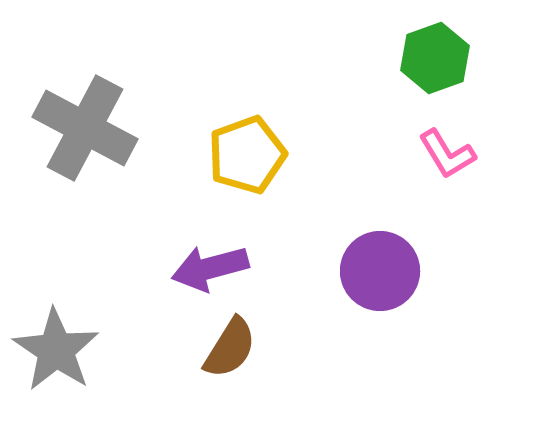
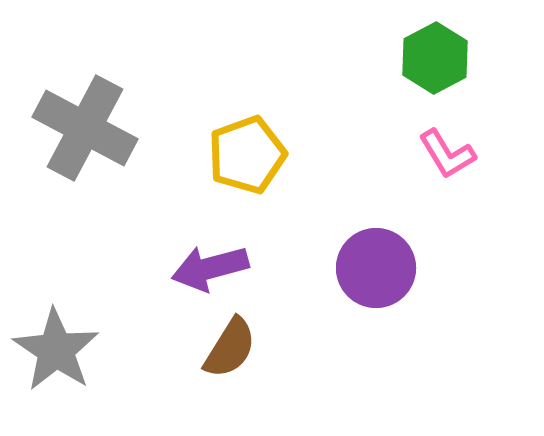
green hexagon: rotated 8 degrees counterclockwise
purple circle: moved 4 px left, 3 px up
